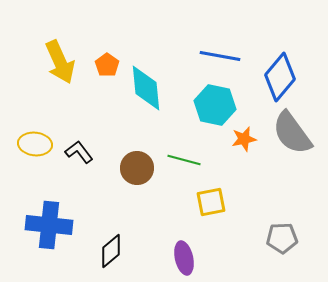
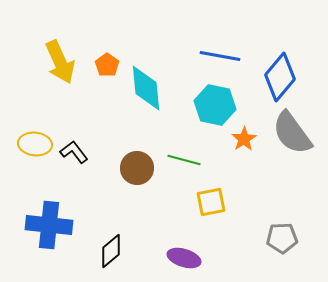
orange star: rotated 20 degrees counterclockwise
black L-shape: moved 5 px left
purple ellipse: rotated 60 degrees counterclockwise
